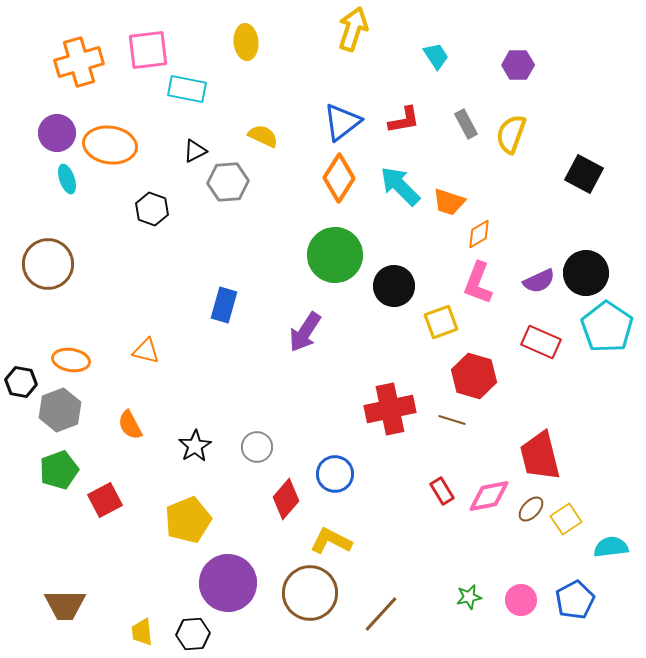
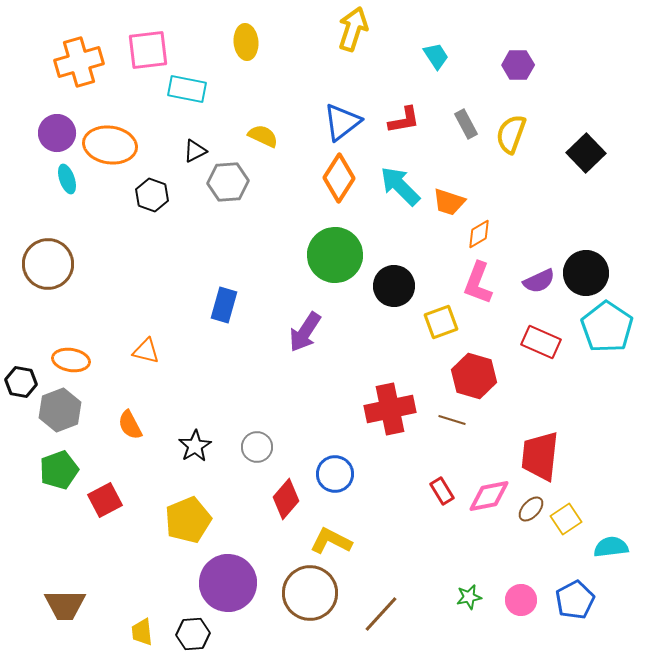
black square at (584, 174): moved 2 px right, 21 px up; rotated 18 degrees clockwise
black hexagon at (152, 209): moved 14 px up
red trapezoid at (540, 456): rotated 20 degrees clockwise
